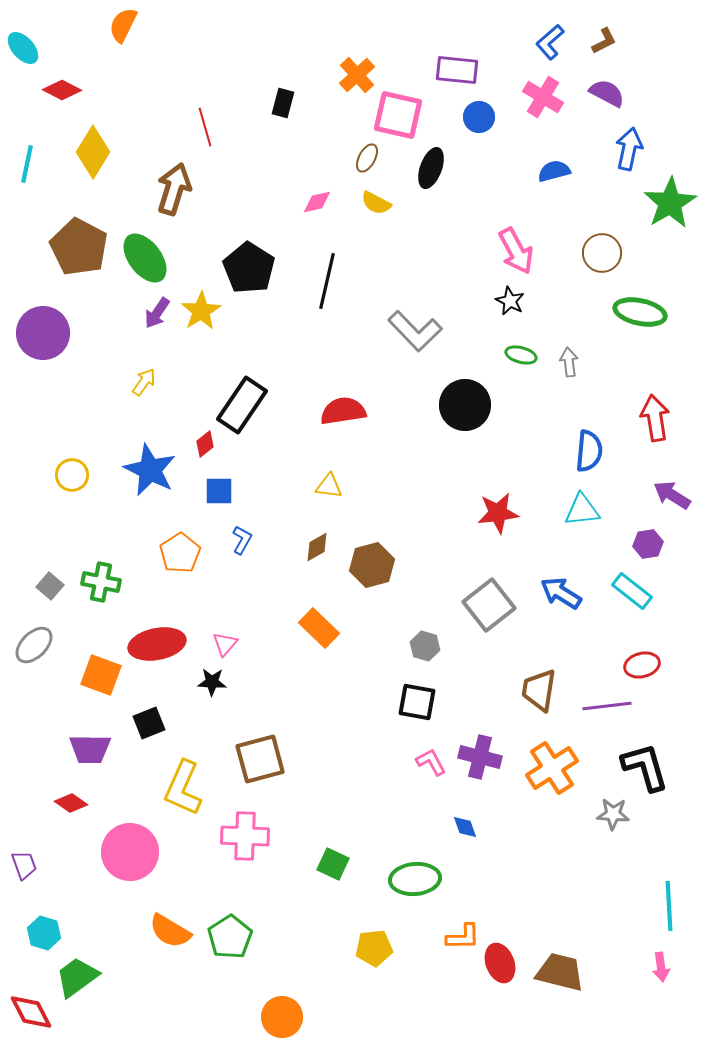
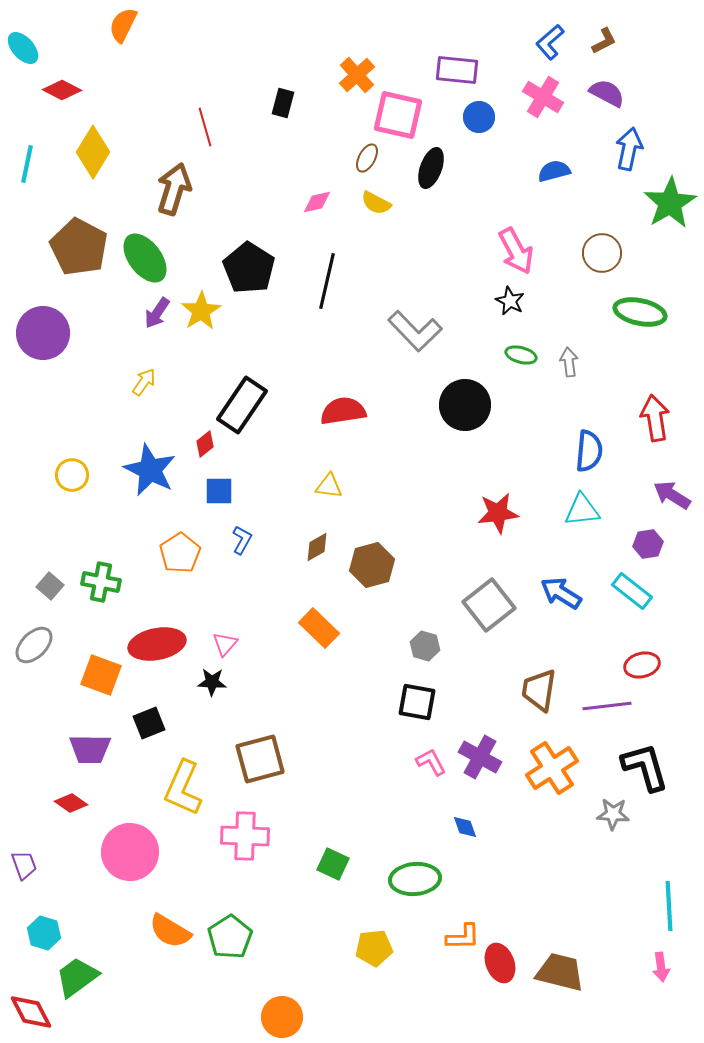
purple cross at (480, 757): rotated 15 degrees clockwise
